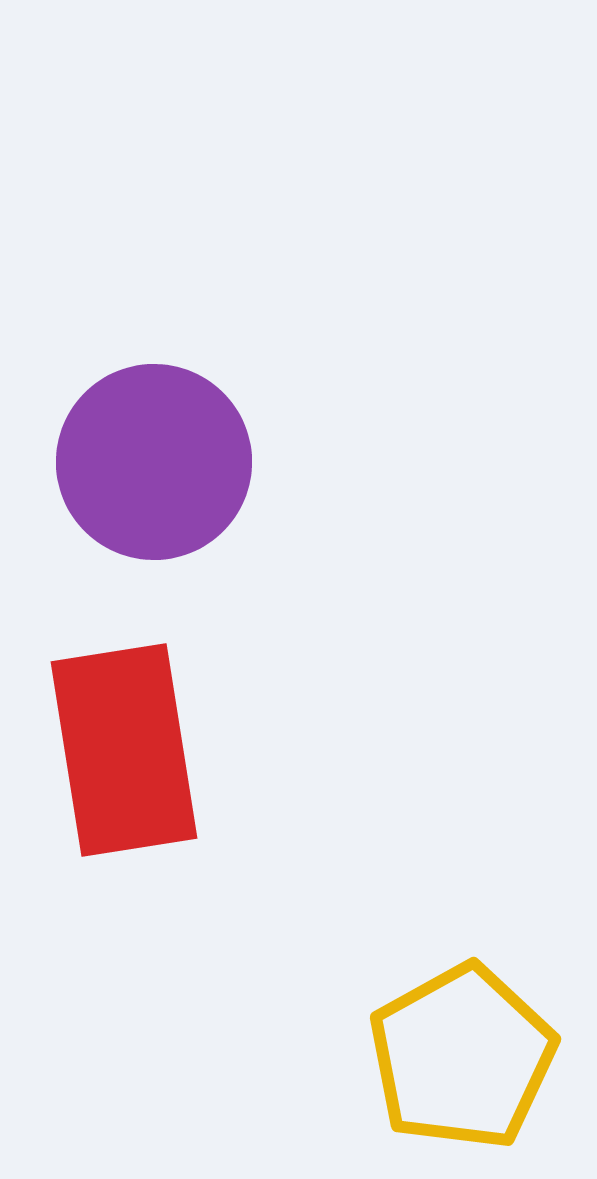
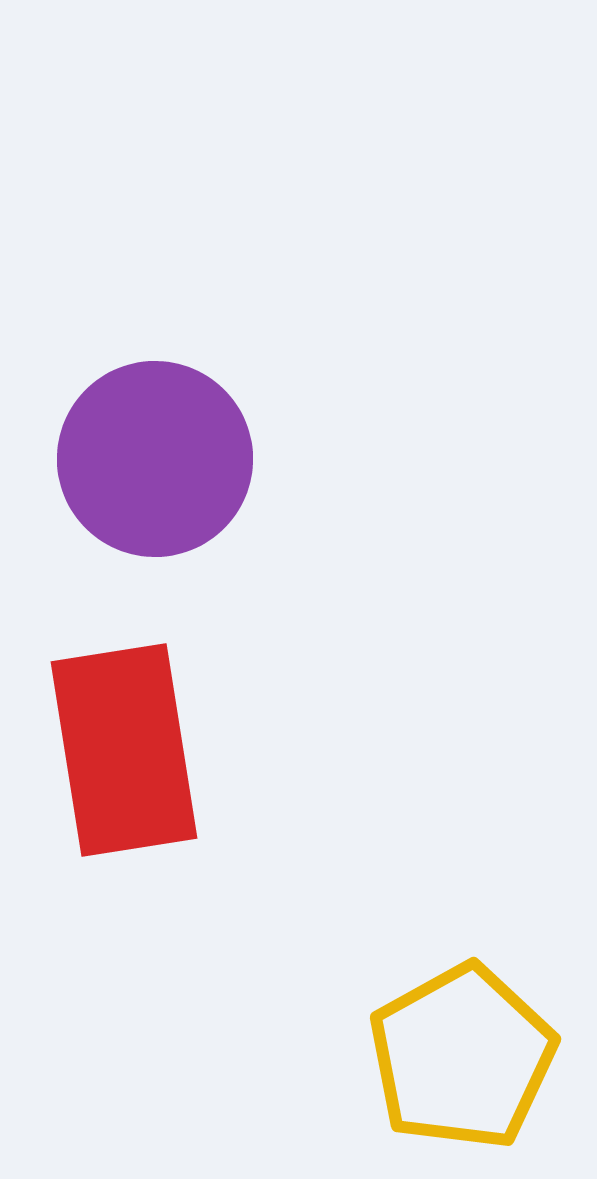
purple circle: moved 1 px right, 3 px up
